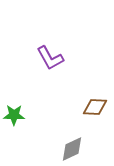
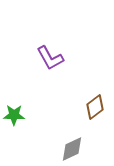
brown diamond: rotated 40 degrees counterclockwise
